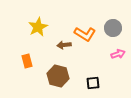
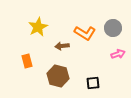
orange L-shape: moved 1 px up
brown arrow: moved 2 px left, 1 px down
